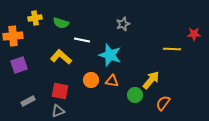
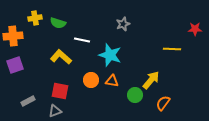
green semicircle: moved 3 px left
red star: moved 1 px right, 5 px up
purple square: moved 4 px left
gray triangle: moved 3 px left
